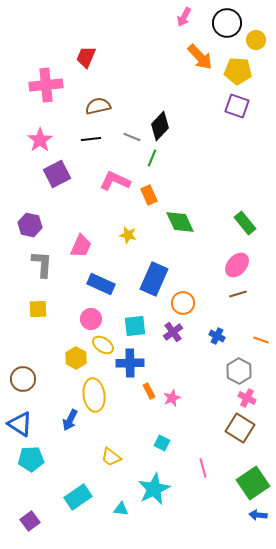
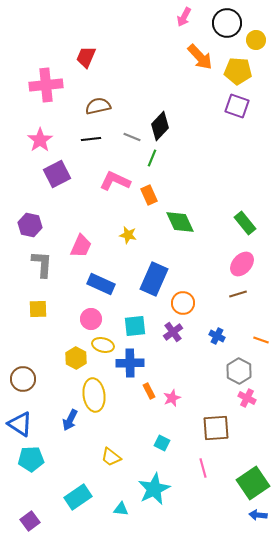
pink ellipse at (237, 265): moved 5 px right, 1 px up
yellow ellipse at (103, 345): rotated 20 degrees counterclockwise
brown square at (240, 428): moved 24 px left; rotated 36 degrees counterclockwise
